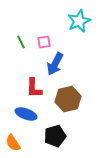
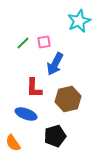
green line: moved 2 px right, 1 px down; rotated 72 degrees clockwise
